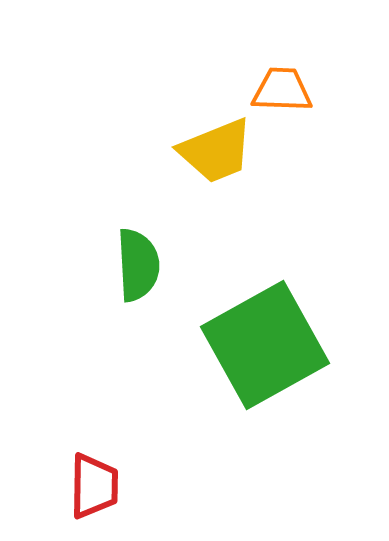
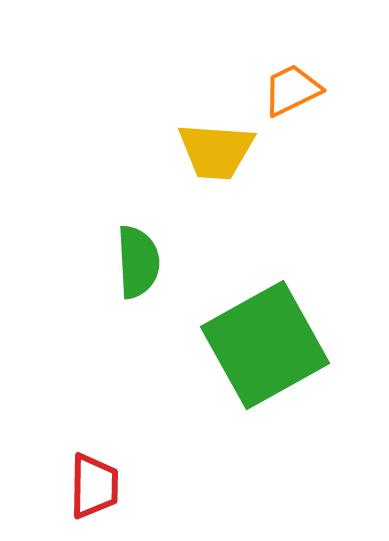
orange trapezoid: moved 10 px right; rotated 28 degrees counterclockwise
yellow trapezoid: rotated 26 degrees clockwise
green semicircle: moved 3 px up
